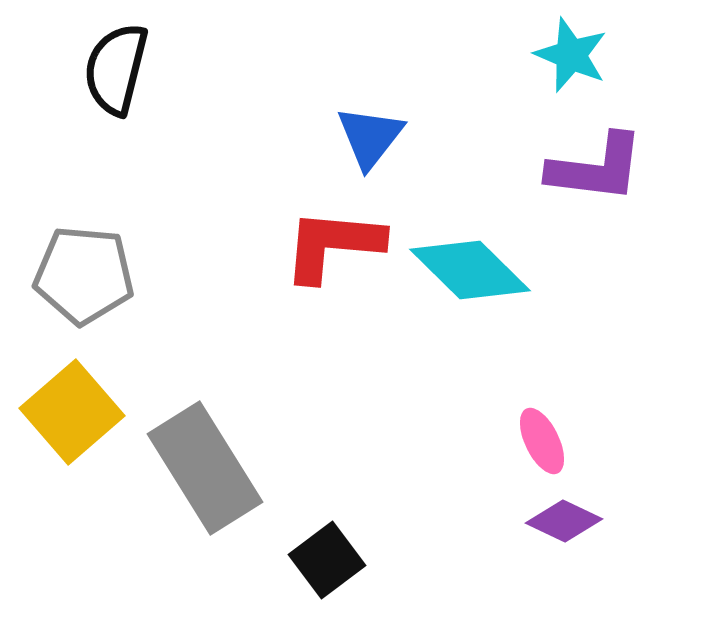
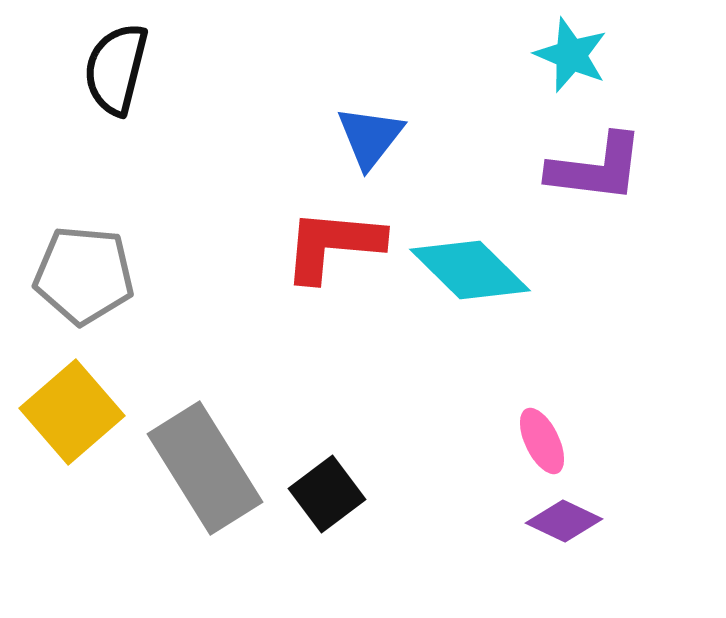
black square: moved 66 px up
